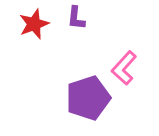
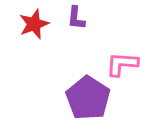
pink L-shape: moved 2 px left, 4 px up; rotated 52 degrees clockwise
purple pentagon: rotated 21 degrees counterclockwise
